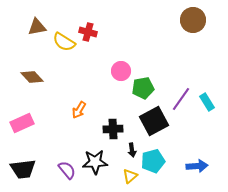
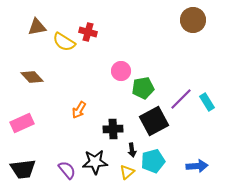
purple line: rotated 10 degrees clockwise
yellow triangle: moved 3 px left, 4 px up
